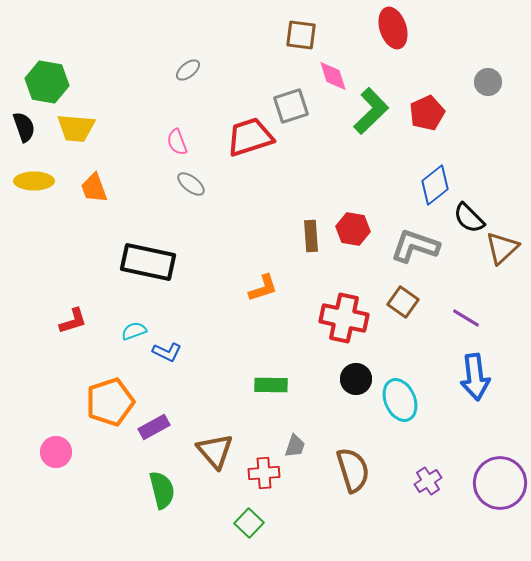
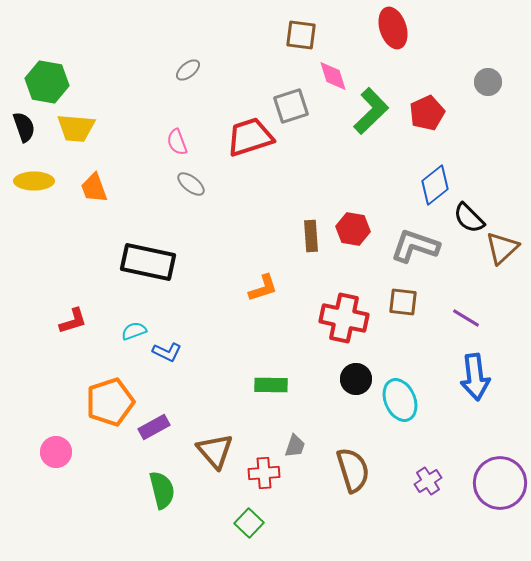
brown square at (403, 302): rotated 28 degrees counterclockwise
